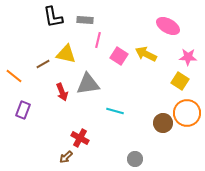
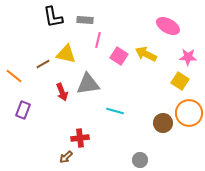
orange circle: moved 2 px right
red cross: rotated 36 degrees counterclockwise
gray circle: moved 5 px right, 1 px down
